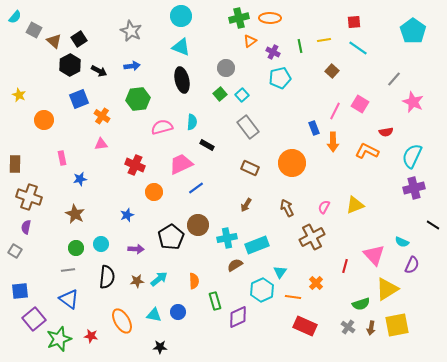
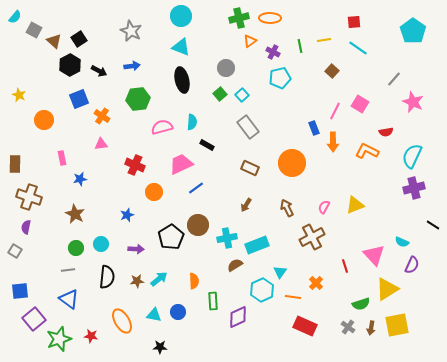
red line at (345, 266): rotated 32 degrees counterclockwise
green rectangle at (215, 301): moved 2 px left; rotated 12 degrees clockwise
